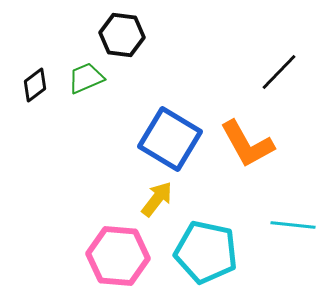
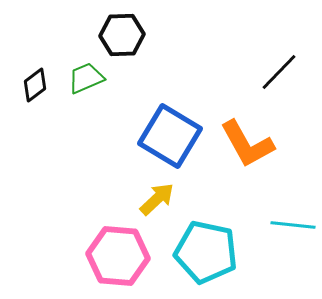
black hexagon: rotated 9 degrees counterclockwise
blue square: moved 3 px up
yellow arrow: rotated 9 degrees clockwise
